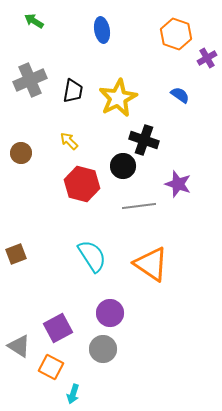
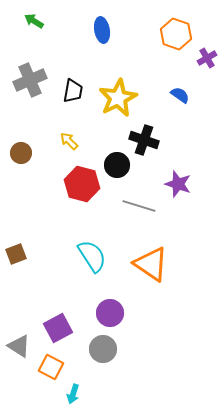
black circle: moved 6 px left, 1 px up
gray line: rotated 24 degrees clockwise
